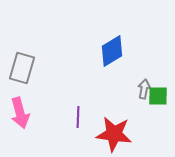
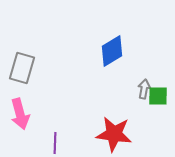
pink arrow: moved 1 px down
purple line: moved 23 px left, 26 px down
